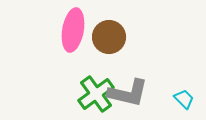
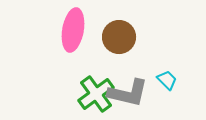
brown circle: moved 10 px right
cyan trapezoid: moved 17 px left, 19 px up
